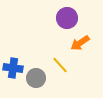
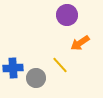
purple circle: moved 3 px up
blue cross: rotated 12 degrees counterclockwise
